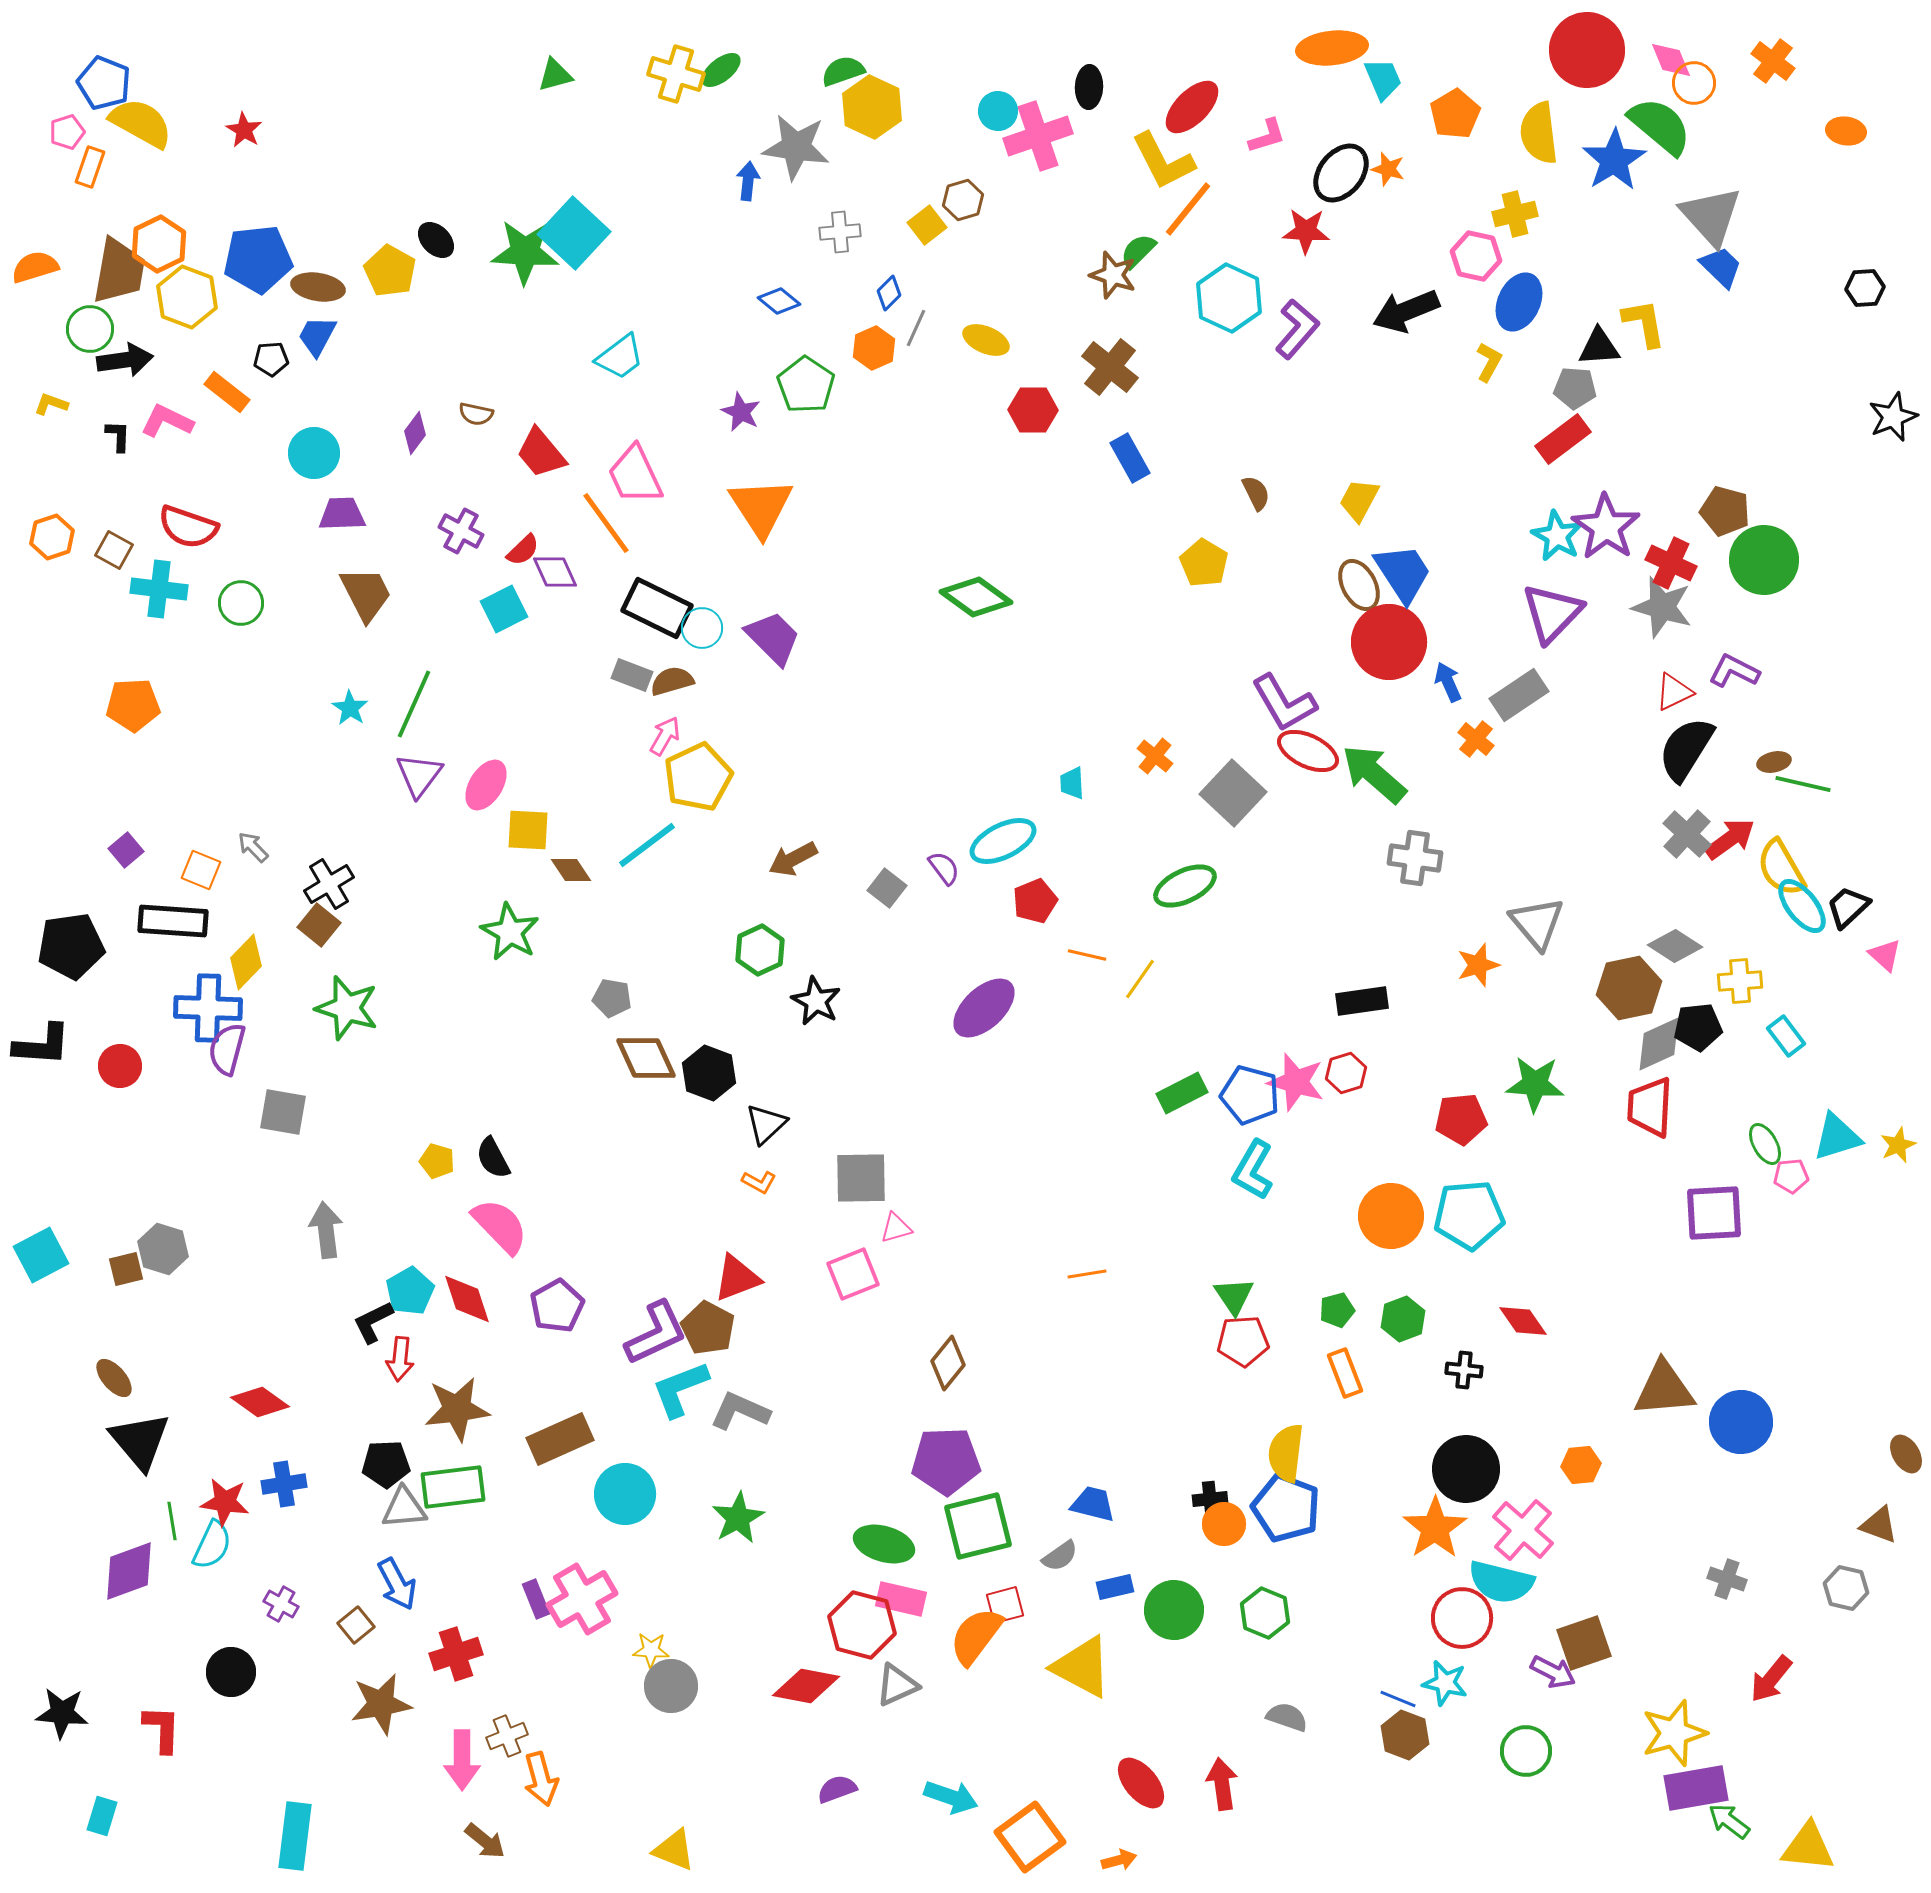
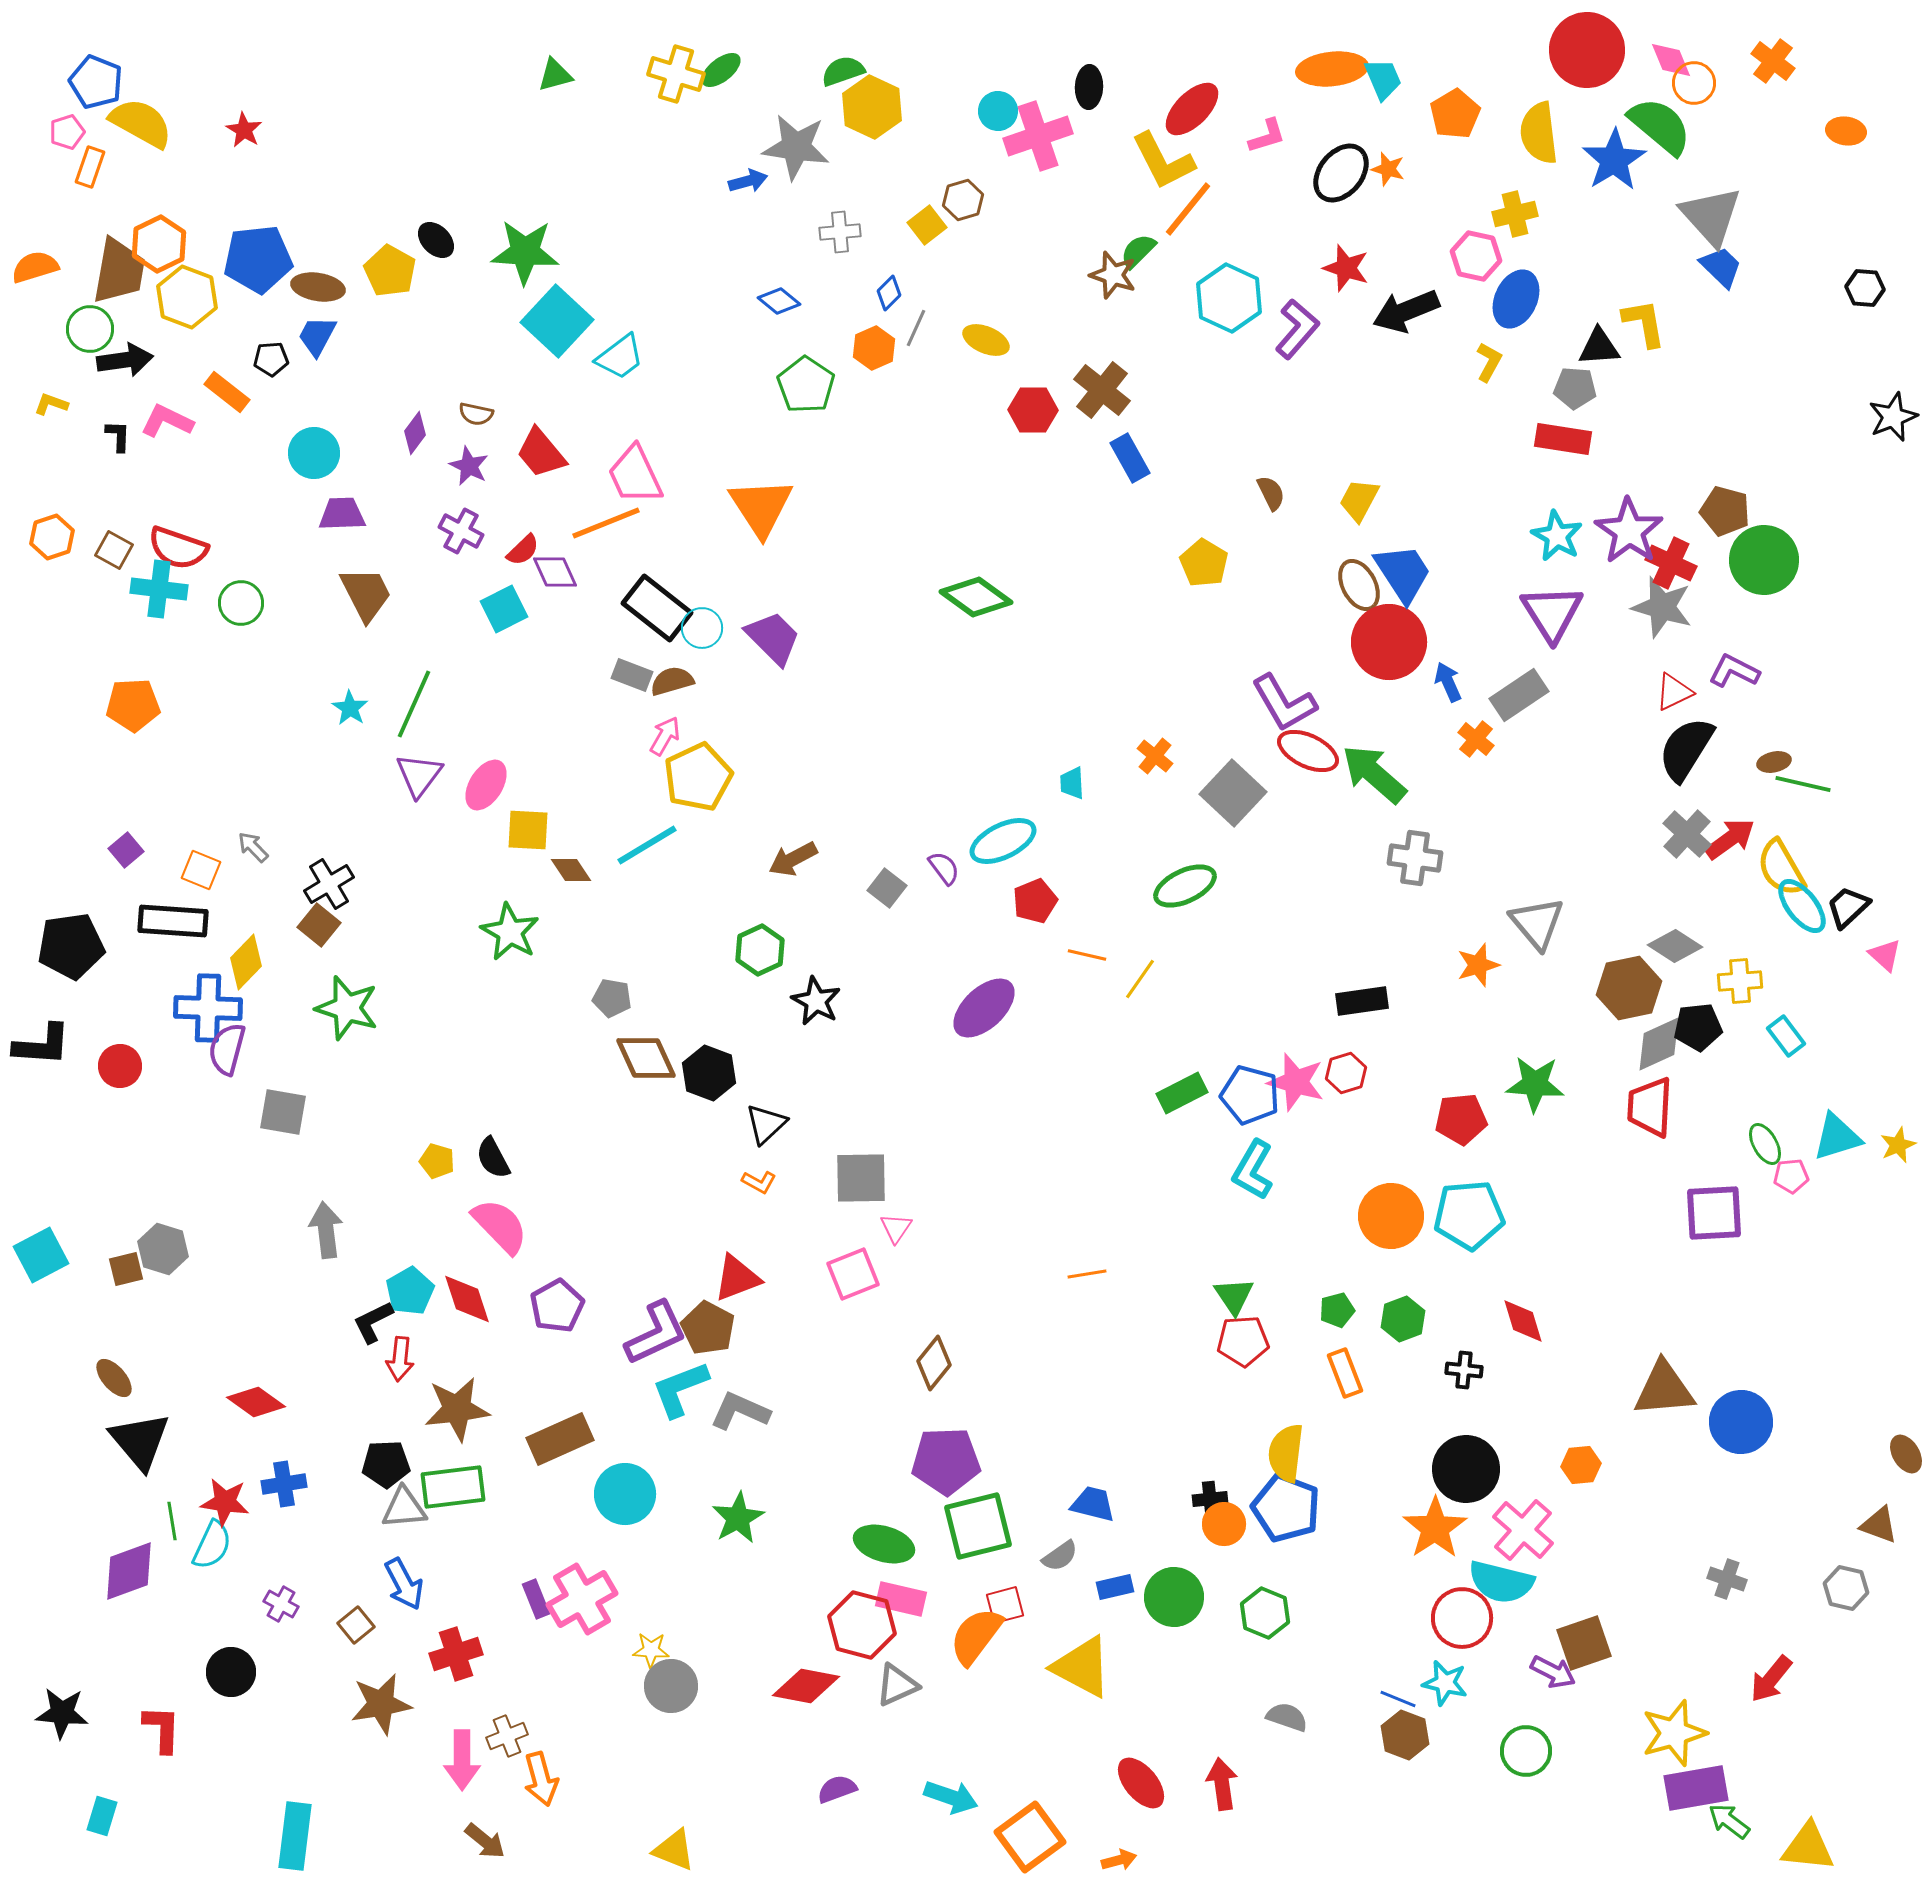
orange ellipse at (1332, 48): moved 21 px down
blue pentagon at (104, 83): moved 8 px left, 1 px up
red ellipse at (1192, 107): moved 2 px down
blue arrow at (748, 181): rotated 69 degrees clockwise
red star at (1306, 231): moved 40 px right, 37 px down; rotated 15 degrees clockwise
cyan square at (574, 233): moved 17 px left, 88 px down
black hexagon at (1865, 288): rotated 9 degrees clockwise
blue ellipse at (1519, 302): moved 3 px left, 3 px up
brown cross at (1110, 367): moved 8 px left, 23 px down
purple star at (741, 412): moved 272 px left, 54 px down
red rectangle at (1563, 439): rotated 46 degrees clockwise
brown semicircle at (1256, 493): moved 15 px right
orange line at (606, 523): rotated 76 degrees counterclockwise
red semicircle at (188, 527): moved 10 px left, 21 px down
purple star at (1606, 527): moved 23 px right, 4 px down
black rectangle at (657, 608): rotated 12 degrees clockwise
purple triangle at (1552, 613): rotated 16 degrees counterclockwise
cyan line at (647, 845): rotated 6 degrees clockwise
pink triangle at (896, 1228): rotated 40 degrees counterclockwise
red diamond at (1523, 1321): rotated 18 degrees clockwise
brown diamond at (948, 1363): moved 14 px left
red diamond at (260, 1402): moved 4 px left
blue arrow at (397, 1584): moved 7 px right
green circle at (1174, 1610): moved 13 px up
